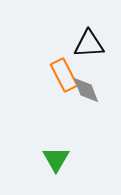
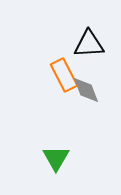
green triangle: moved 1 px up
